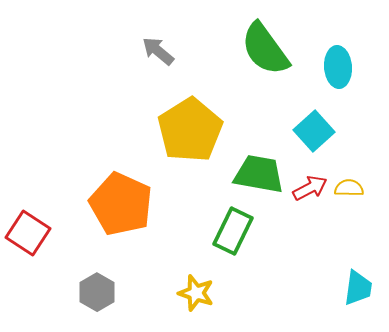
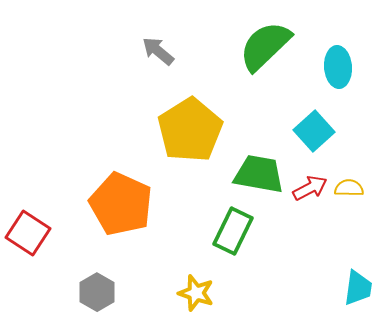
green semicircle: moved 3 px up; rotated 82 degrees clockwise
